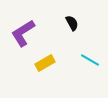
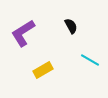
black semicircle: moved 1 px left, 3 px down
yellow rectangle: moved 2 px left, 7 px down
